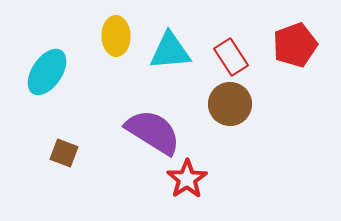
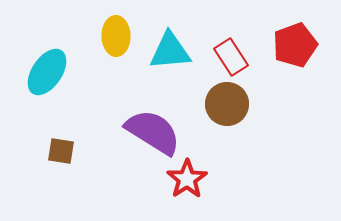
brown circle: moved 3 px left
brown square: moved 3 px left, 2 px up; rotated 12 degrees counterclockwise
